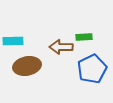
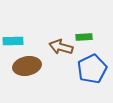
brown arrow: rotated 15 degrees clockwise
